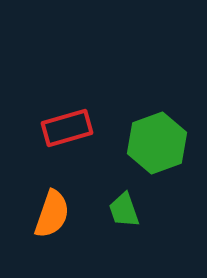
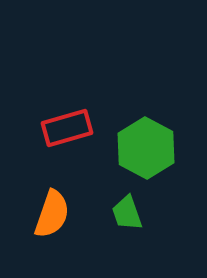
green hexagon: moved 11 px left, 5 px down; rotated 12 degrees counterclockwise
green trapezoid: moved 3 px right, 3 px down
